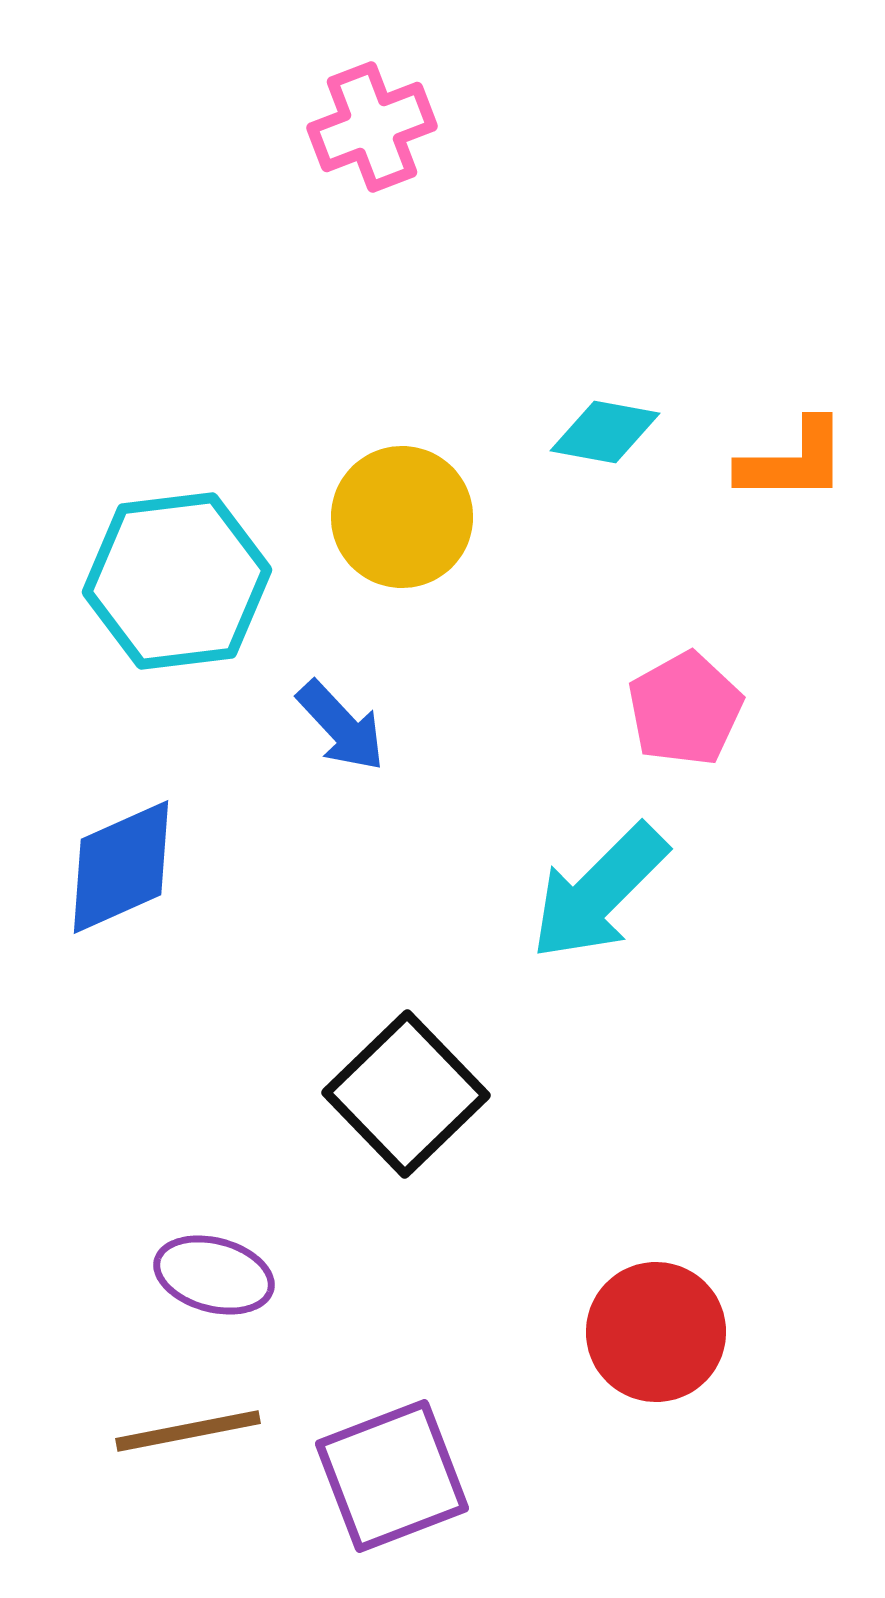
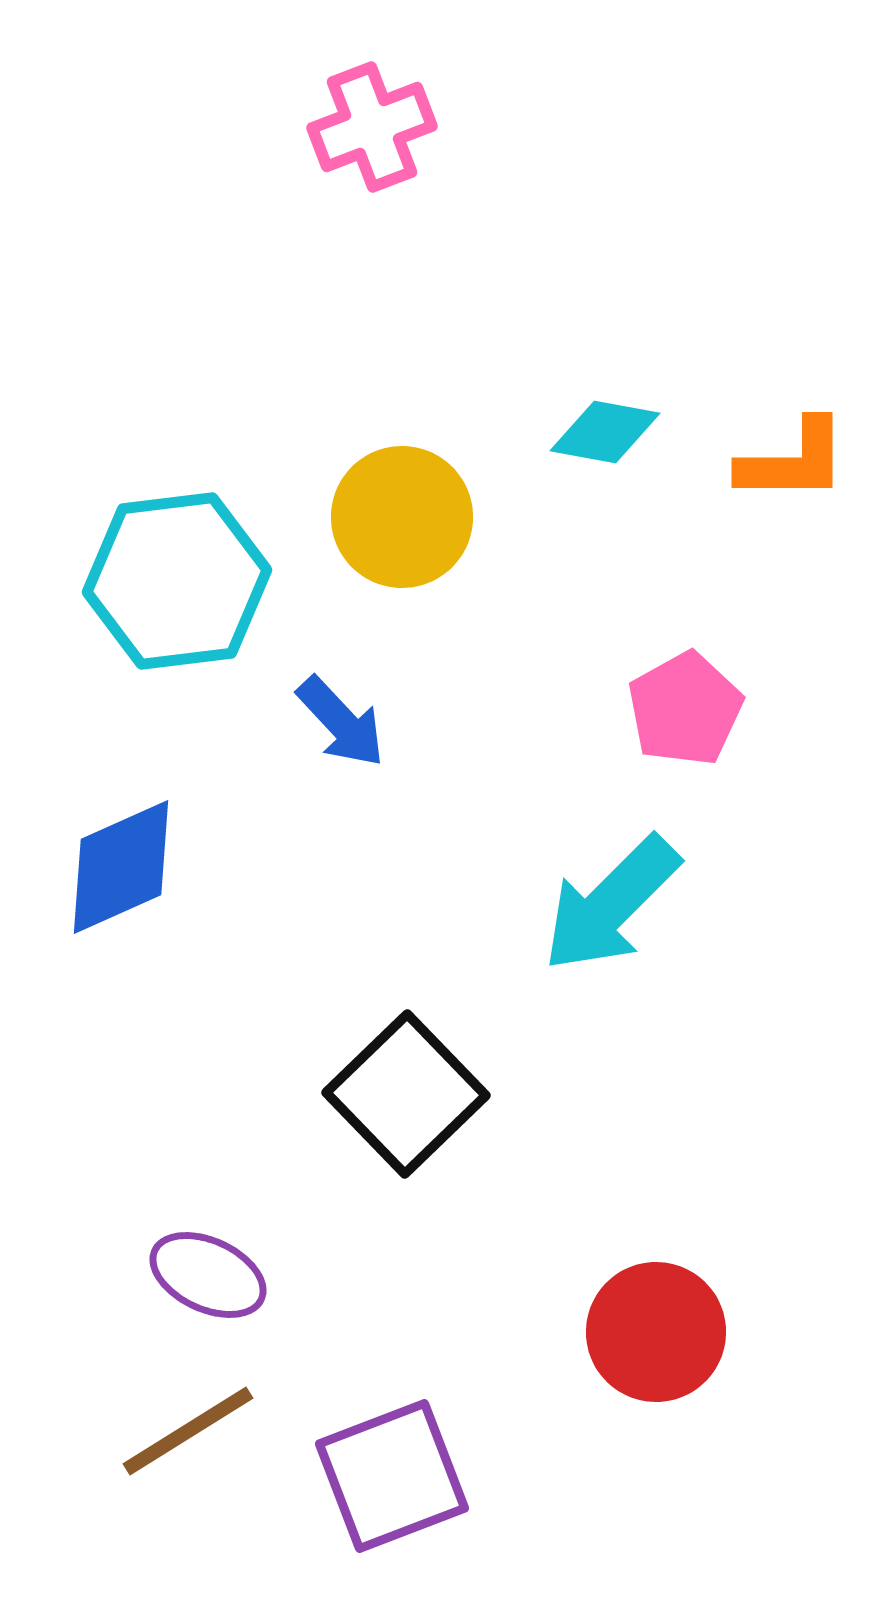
blue arrow: moved 4 px up
cyan arrow: moved 12 px right, 12 px down
purple ellipse: moved 6 px left; rotated 10 degrees clockwise
brown line: rotated 21 degrees counterclockwise
